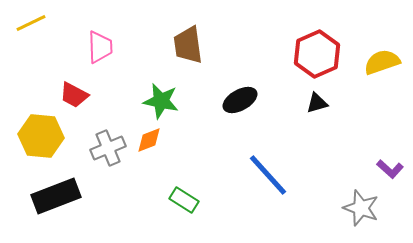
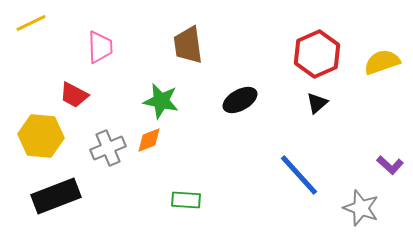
black triangle: rotated 25 degrees counterclockwise
purple L-shape: moved 4 px up
blue line: moved 31 px right
green rectangle: moved 2 px right; rotated 28 degrees counterclockwise
